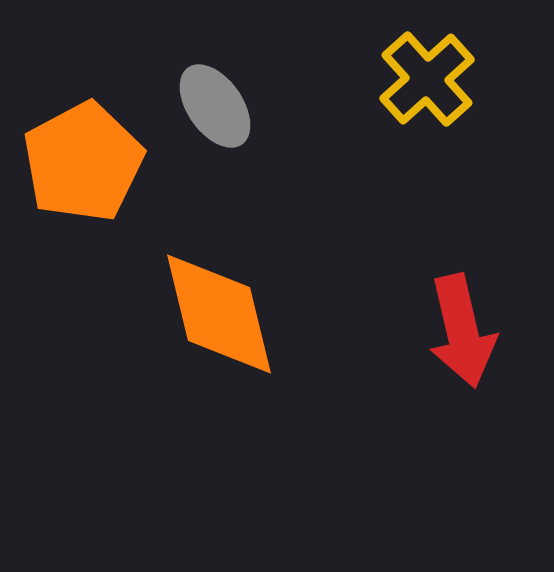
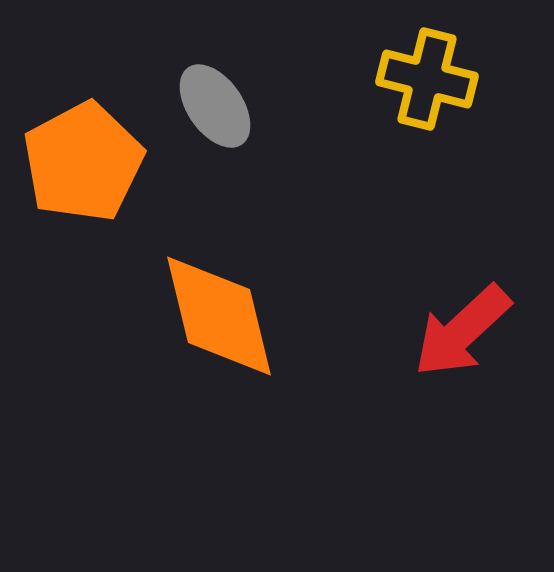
yellow cross: rotated 34 degrees counterclockwise
orange diamond: moved 2 px down
red arrow: rotated 60 degrees clockwise
